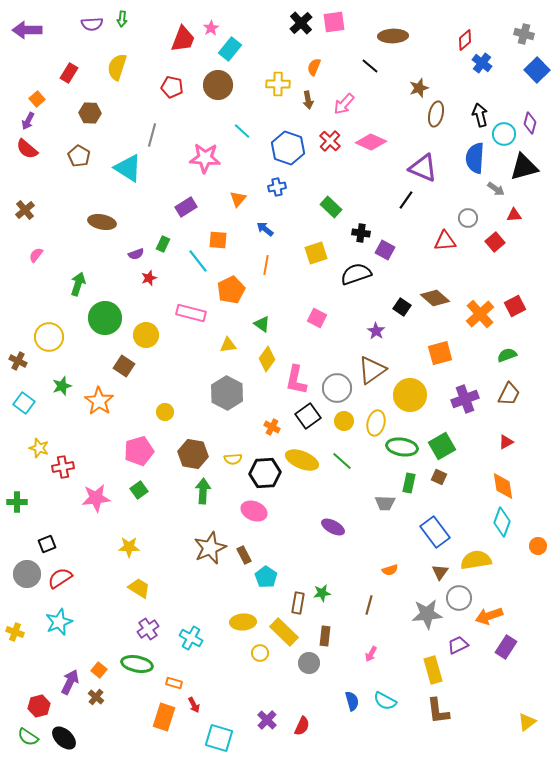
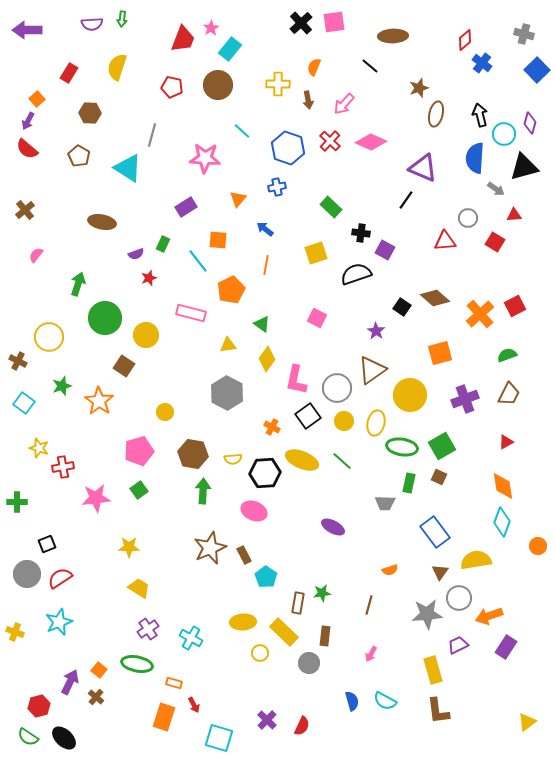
red square at (495, 242): rotated 18 degrees counterclockwise
